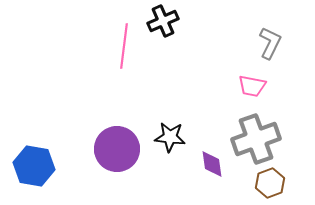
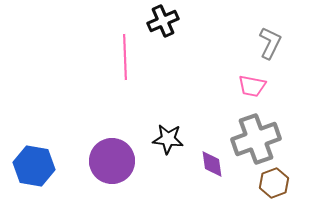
pink line: moved 1 px right, 11 px down; rotated 9 degrees counterclockwise
black star: moved 2 px left, 2 px down
purple circle: moved 5 px left, 12 px down
brown hexagon: moved 4 px right
